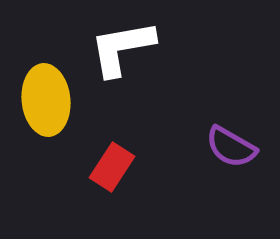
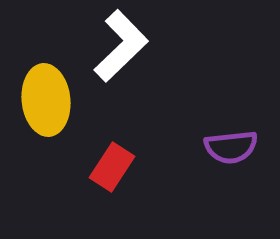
white L-shape: moved 1 px left, 2 px up; rotated 146 degrees clockwise
purple semicircle: rotated 36 degrees counterclockwise
